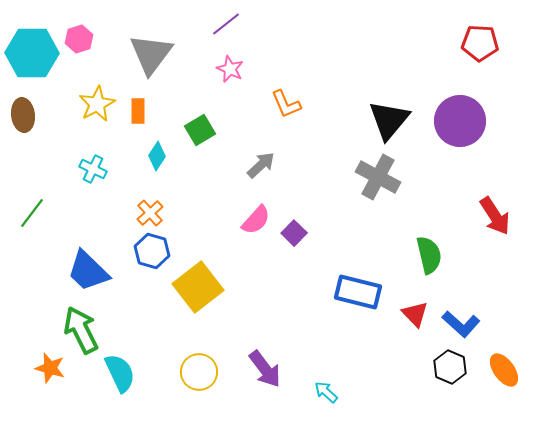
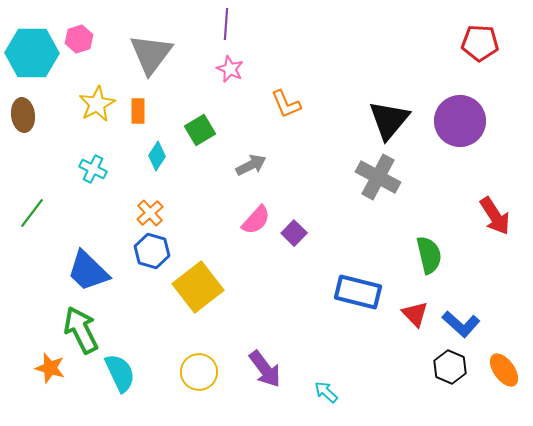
purple line: rotated 48 degrees counterclockwise
gray arrow: moved 10 px left; rotated 16 degrees clockwise
